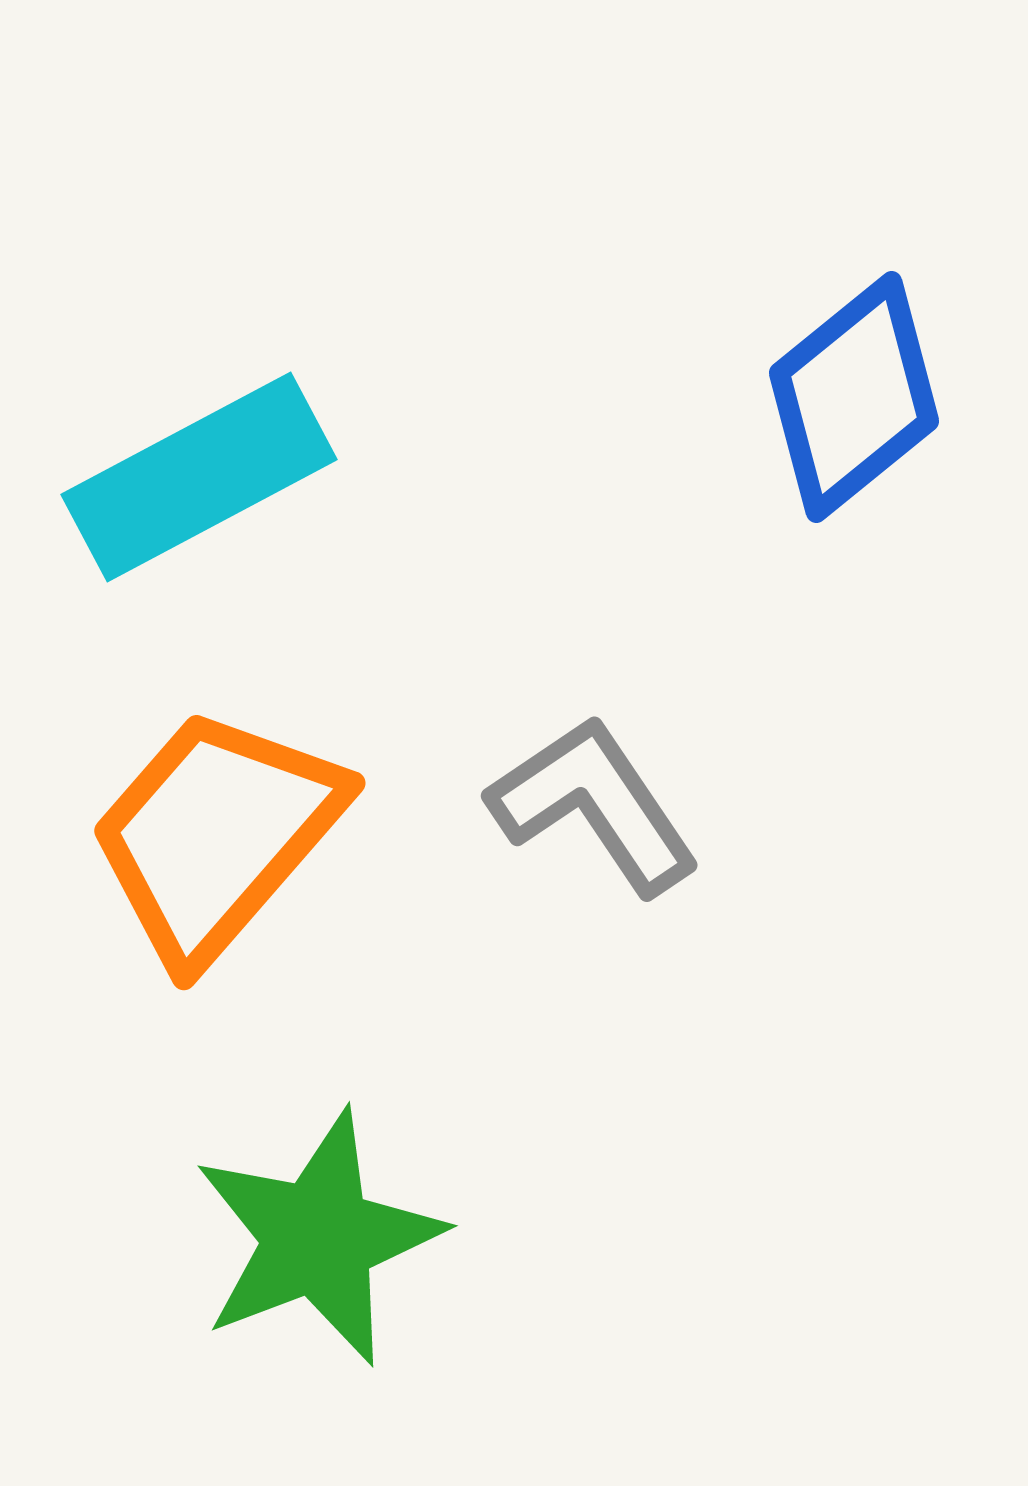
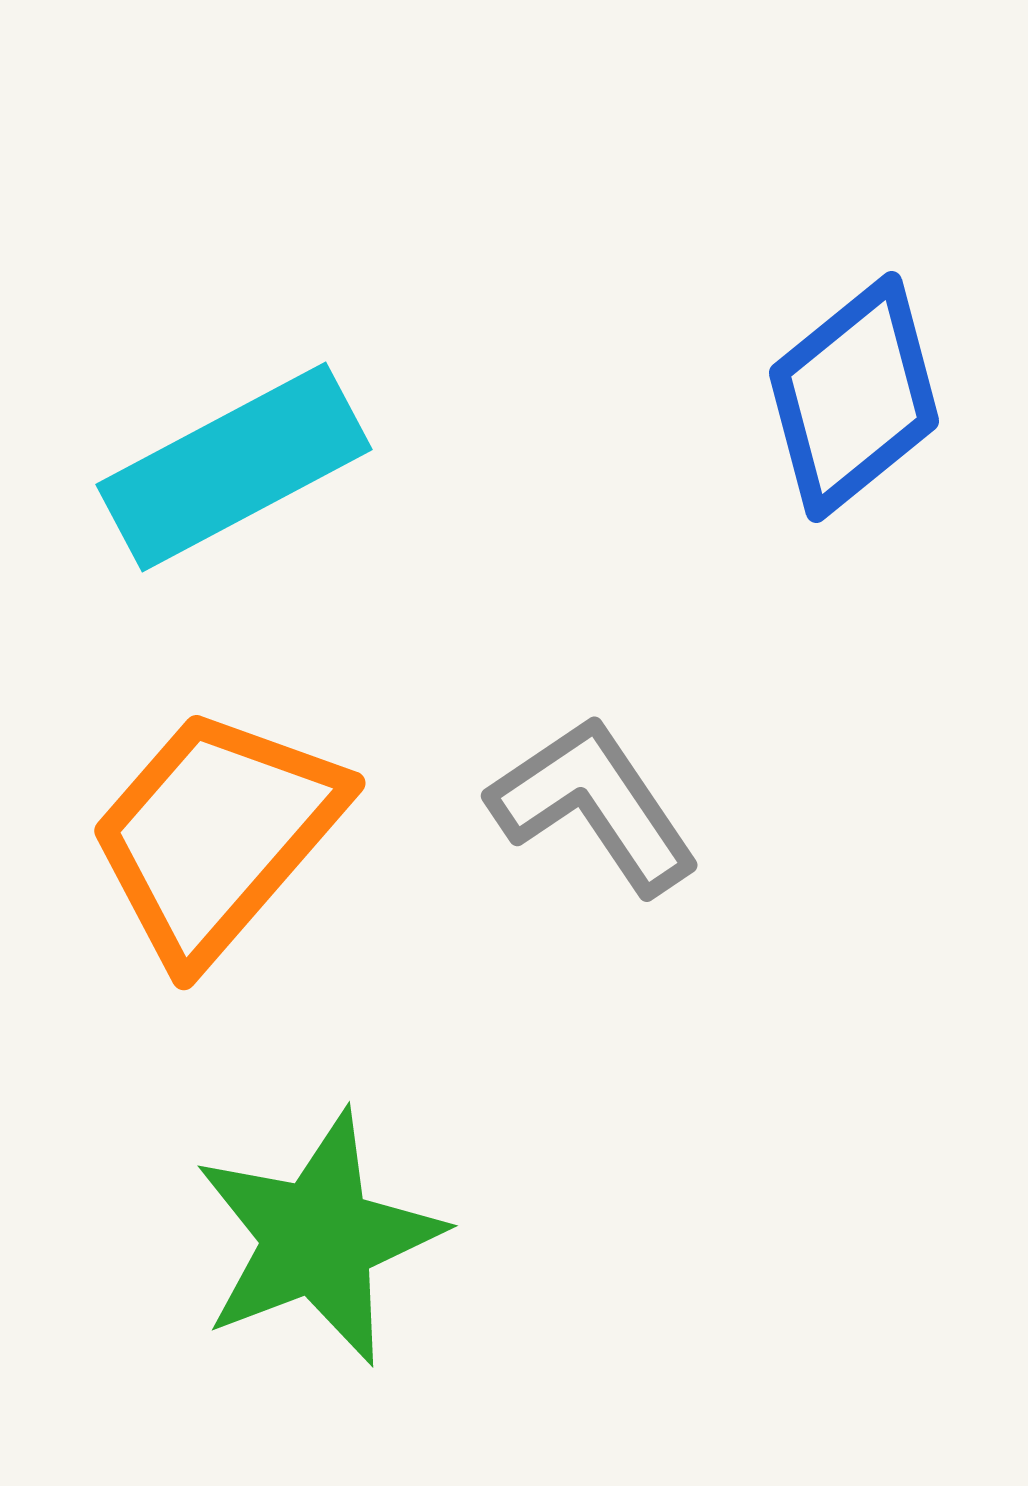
cyan rectangle: moved 35 px right, 10 px up
